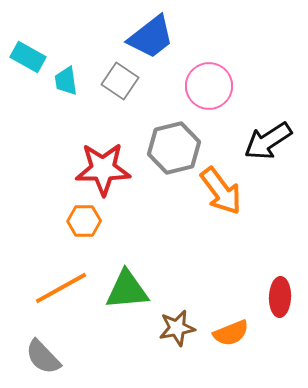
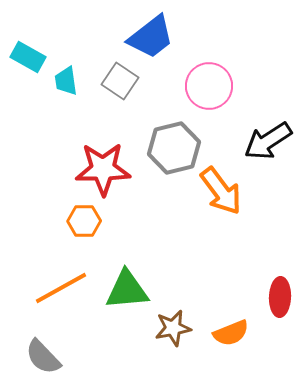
brown star: moved 4 px left
